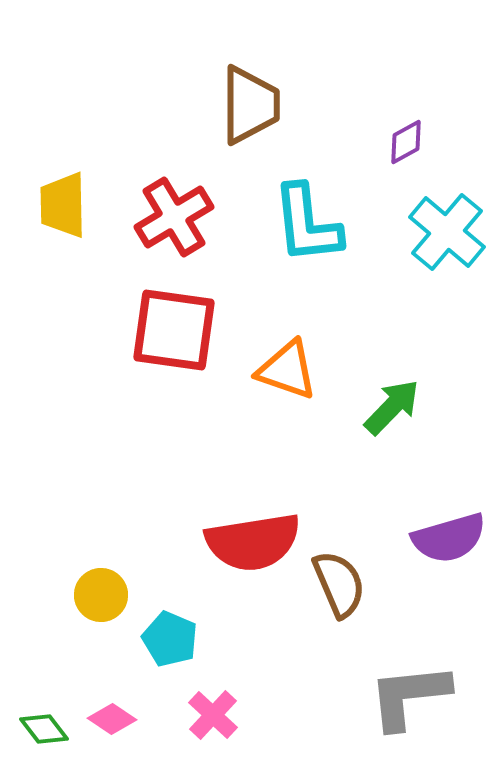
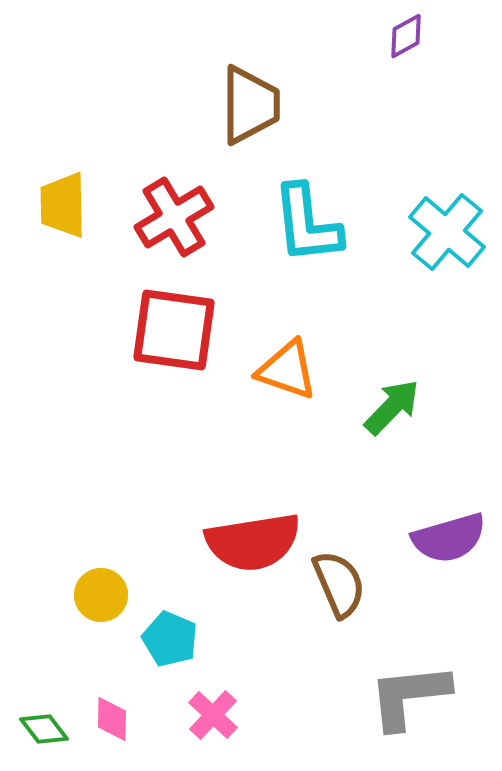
purple diamond: moved 106 px up
pink diamond: rotated 57 degrees clockwise
